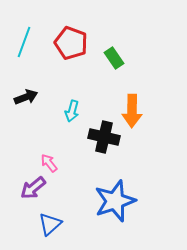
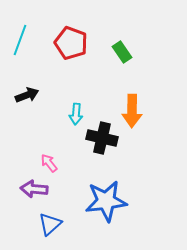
cyan line: moved 4 px left, 2 px up
green rectangle: moved 8 px right, 6 px up
black arrow: moved 1 px right, 2 px up
cyan arrow: moved 4 px right, 3 px down; rotated 10 degrees counterclockwise
black cross: moved 2 px left, 1 px down
purple arrow: moved 1 px right, 1 px down; rotated 44 degrees clockwise
blue star: moved 9 px left; rotated 12 degrees clockwise
